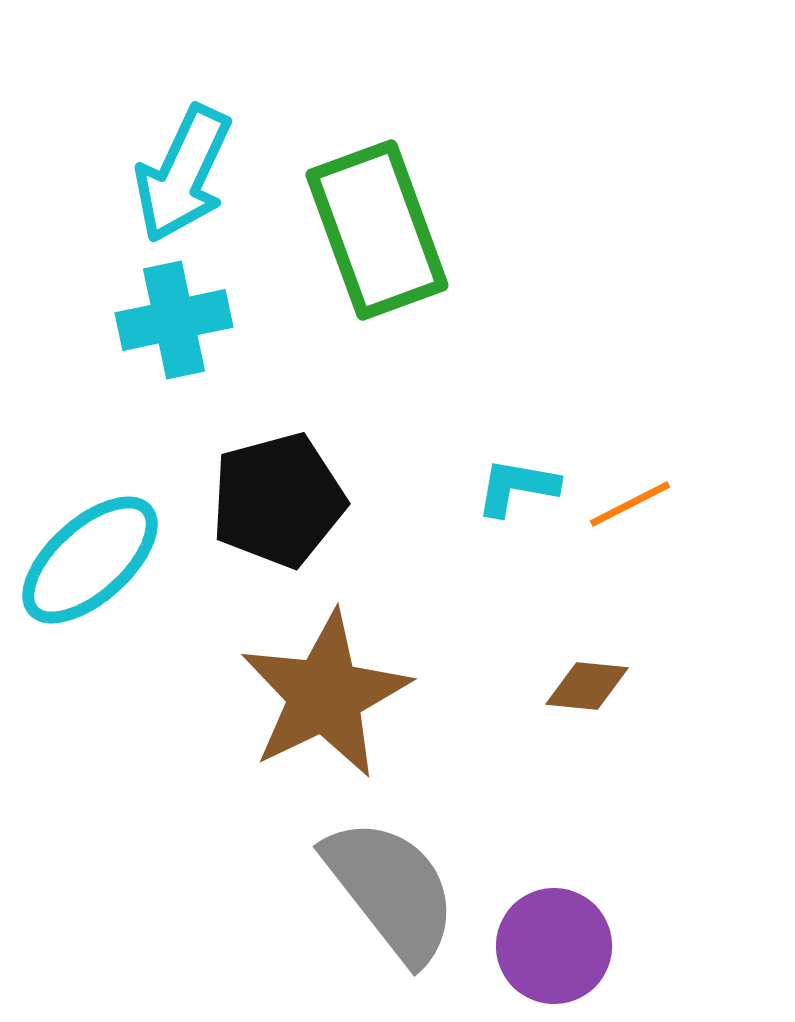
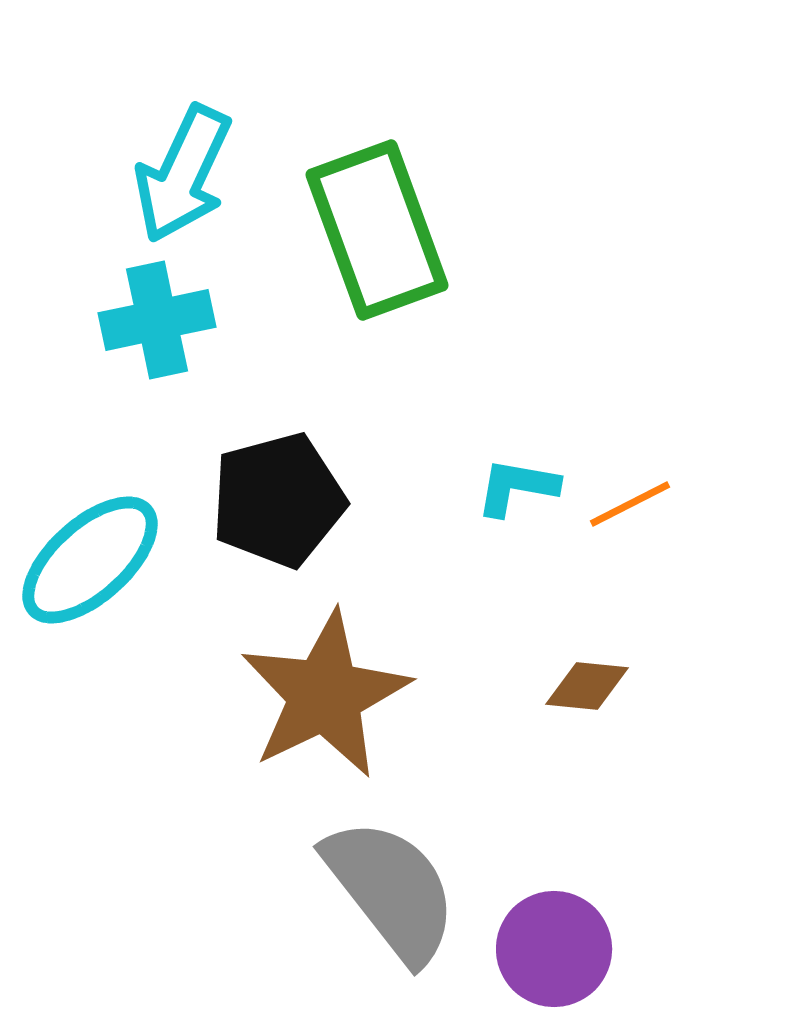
cyan cross: moved 17 px left
purple circle: moved 3 px down
